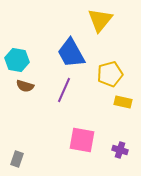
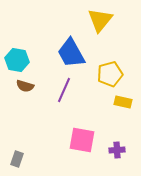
purple cross: moved 3 px left; rotated 21 degrees counterclockwise
